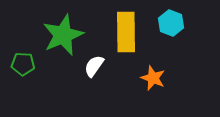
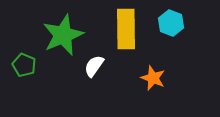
yellow rectangle: moved 3 px up
green pentagon: moved 1 px right, 1 px down; rotated 20 degrees clockwise
